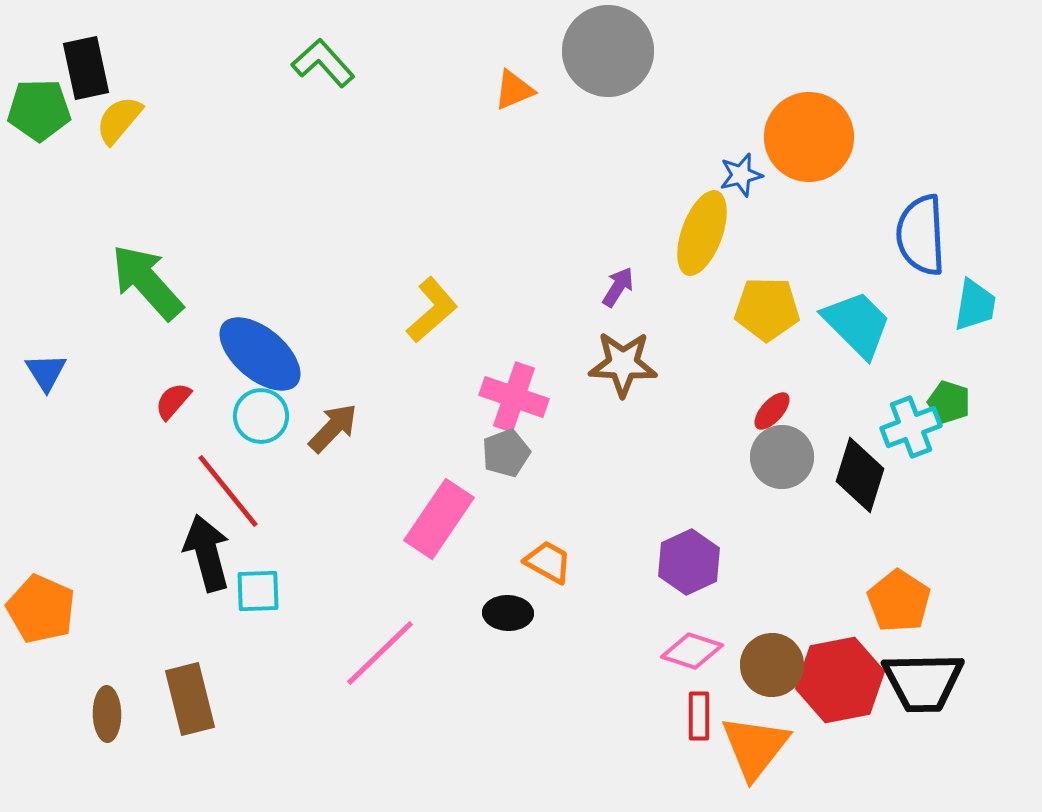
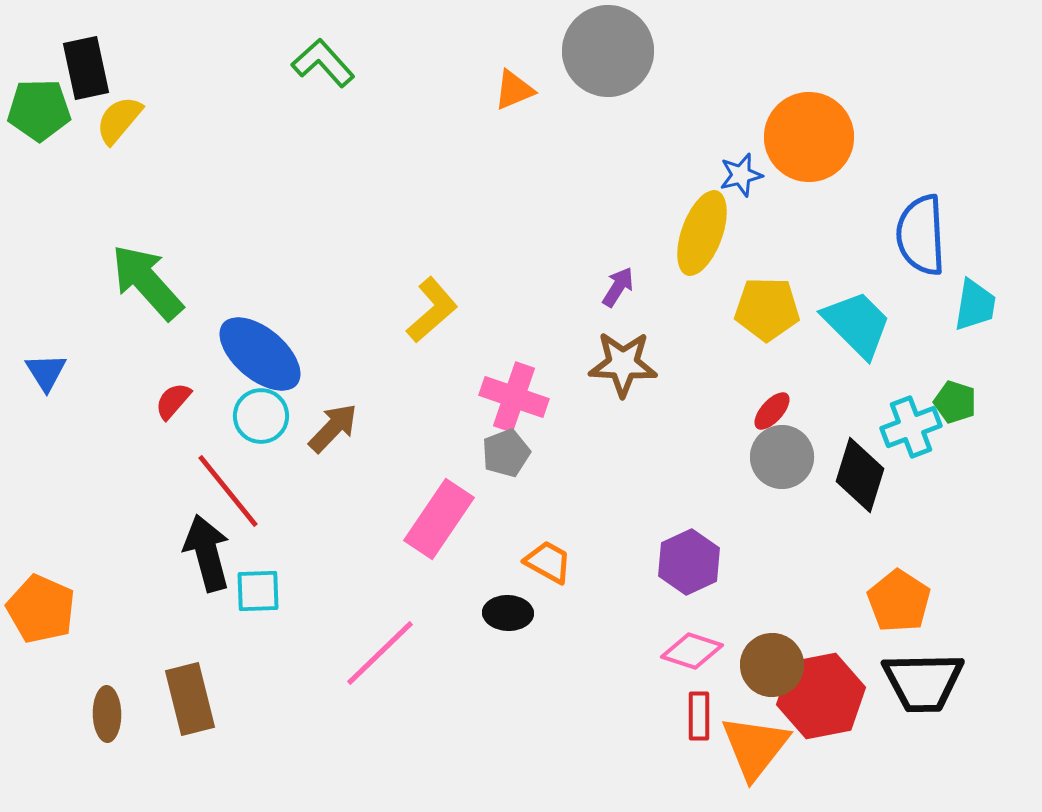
green pentagon at (949, 402): moved 6 px right
red hexagon at (840, 680): moved 19 px left, 16 px down
